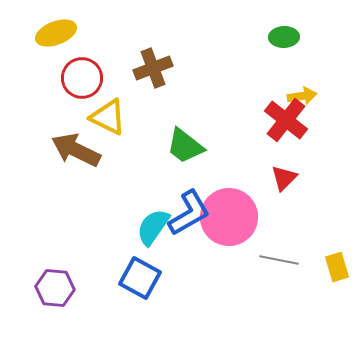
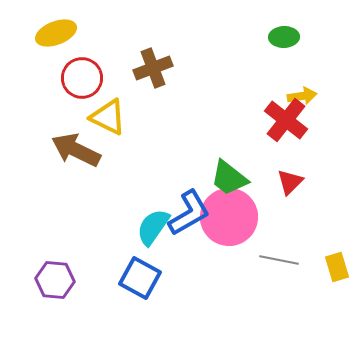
green trapezoid: moved 44 px right, 32 px down
red triangle: moved 6 px right, 4 px down
purple hexagon: moved 8 px up
